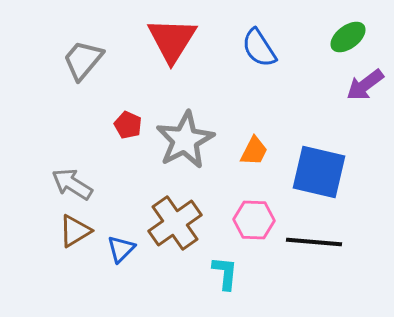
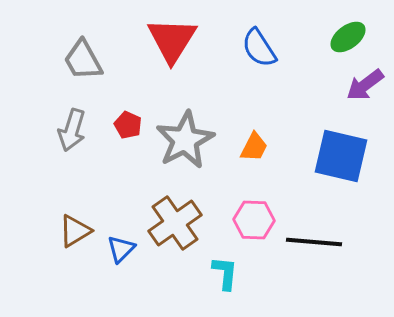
gray trapezoid: rotated 69 degrees counterclockwise
orange trapezoid: moved 4 px up
blue square: moved 22 px right, 16 px up
gray arrow: moved 54 px up; rotated 105 degrees counterclockwise
